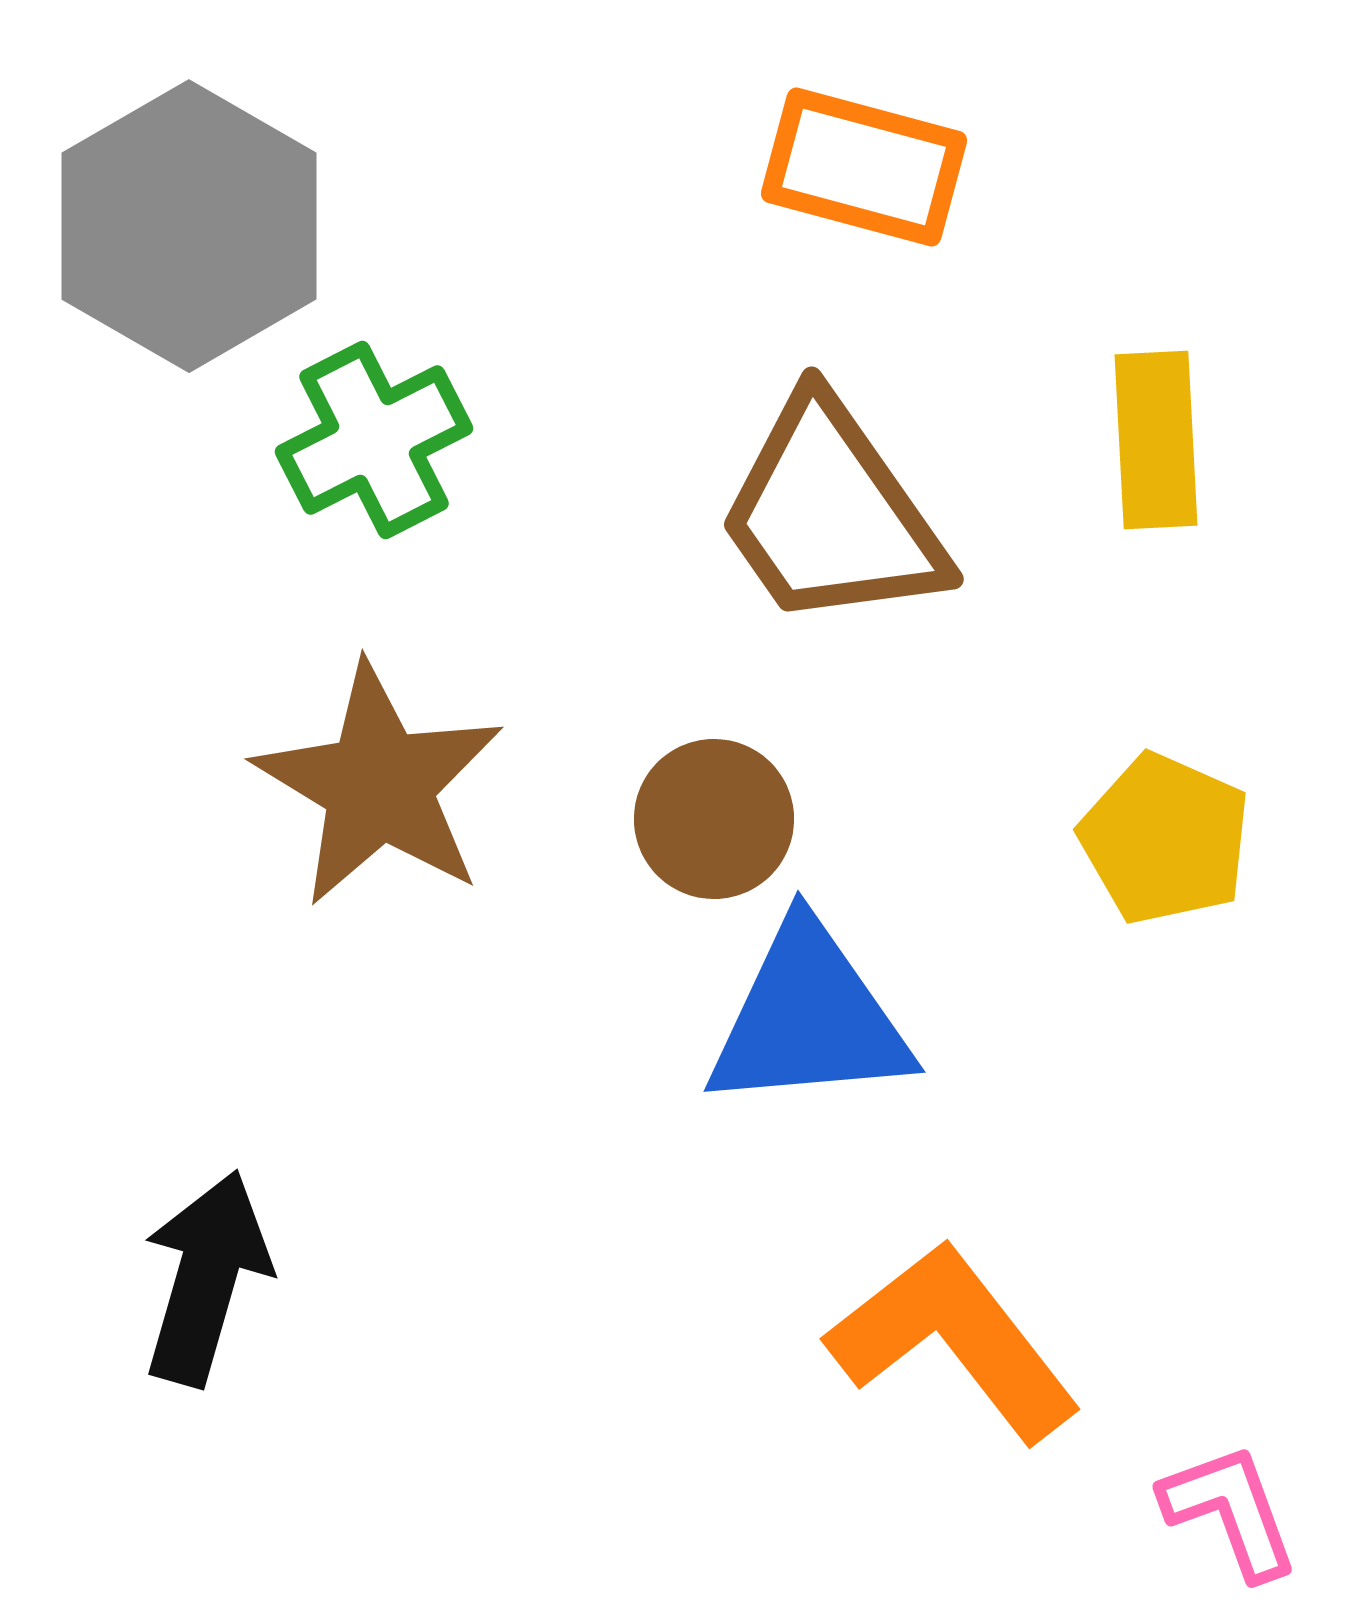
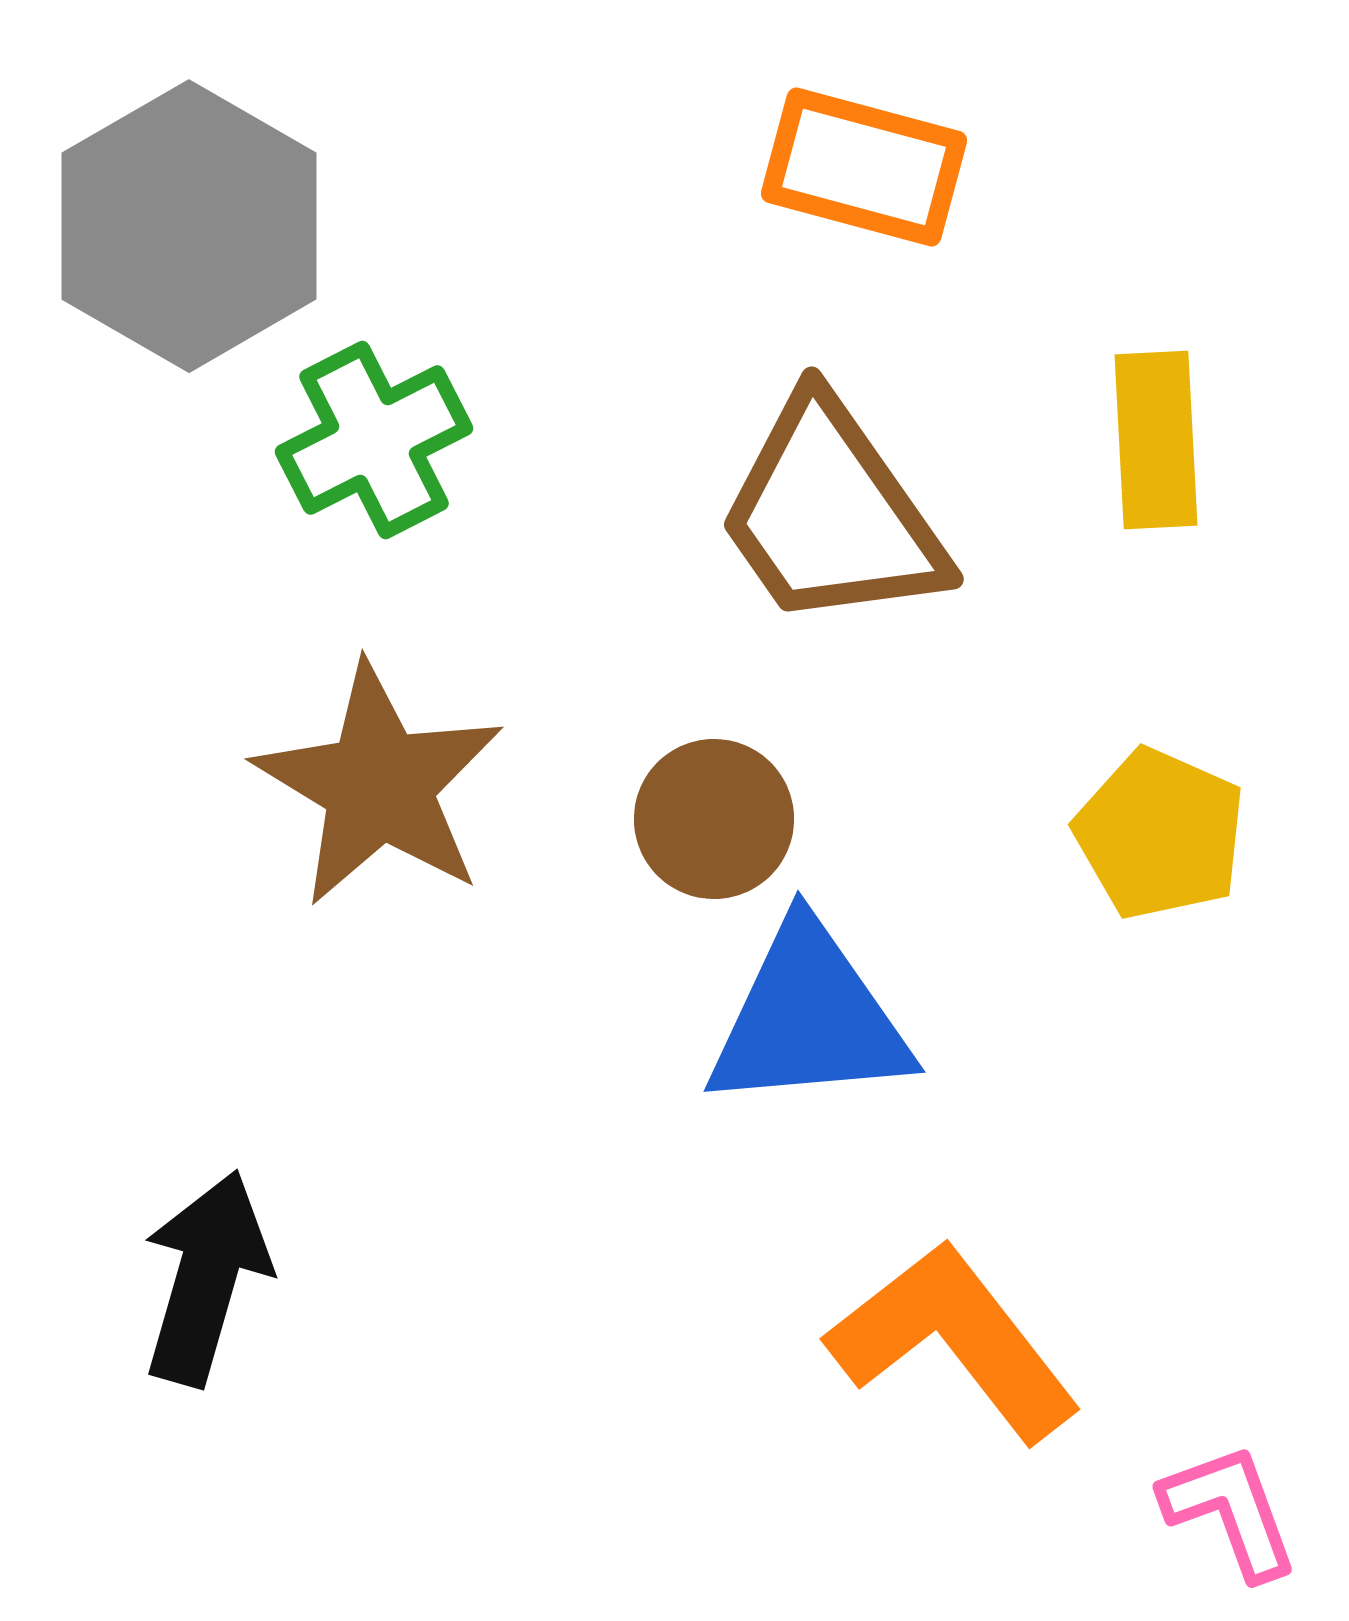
yellow pentagon: moved 5 px left, 5 px up
